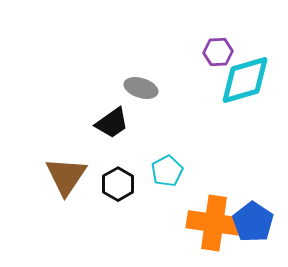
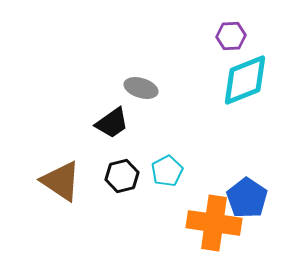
purple hexagon: moved 13 px right, 16 px up
cyan diamond: rotated 6 degrees counterclockwise
brown triangle: moved 5 px left, 5 px down; rotated 30 degrees counterclockwise
black hexagon: moved 4 px right, 8 px up; rotated 16 degrees clockwise
blue pentagon: moved 6 px left, 24 px up
